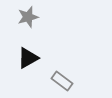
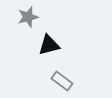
black triangle: moved 21 px right, 13 px up; rotated 15 degrees clockwise
